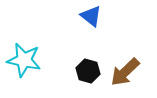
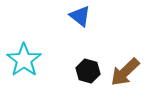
blue triangle: moved 11 px left
cyan star: rotated 24 degrees clockwise
